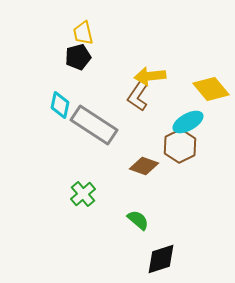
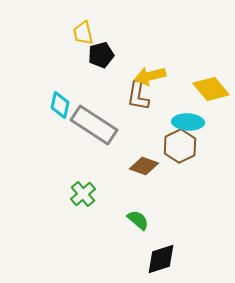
black pentagon: moved 23 px right, 2 px up
yellow arrow: rotated 8 degrees counterclockwise
brown L-shape: rotated 24 degrees counterclockwise
cyan ellipse: rotated 32 degrees clockwise
